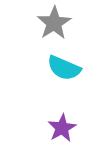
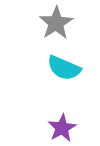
gray star: moved 2 px right
